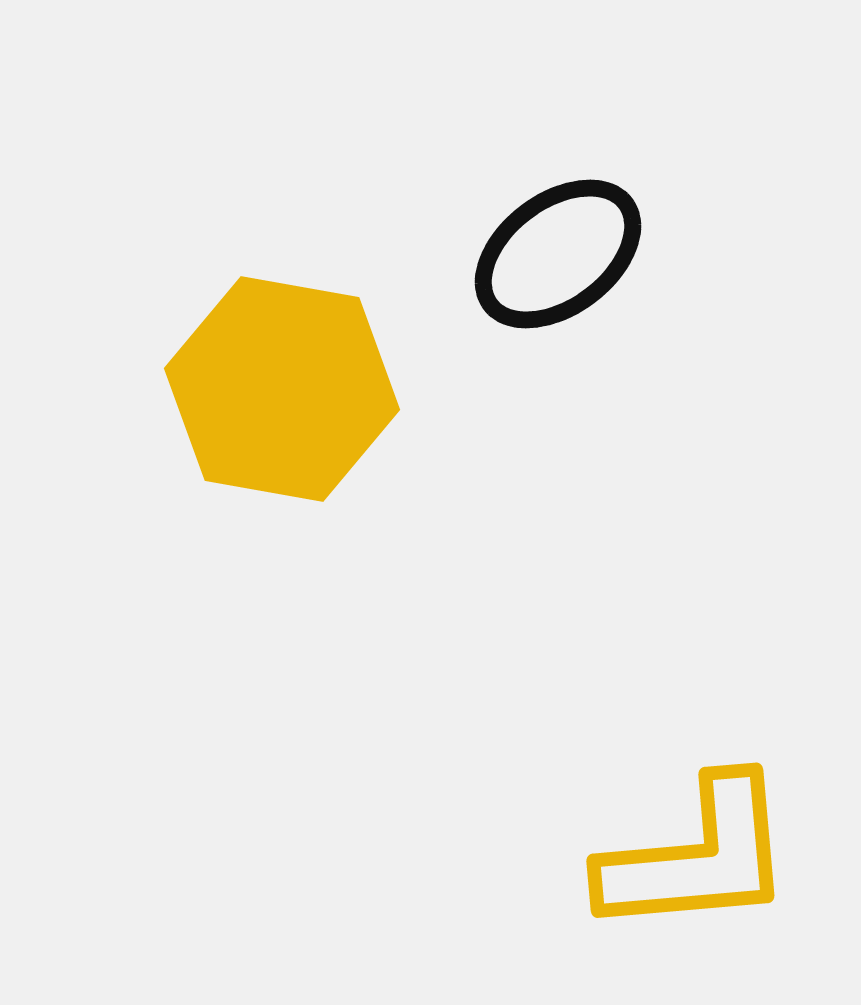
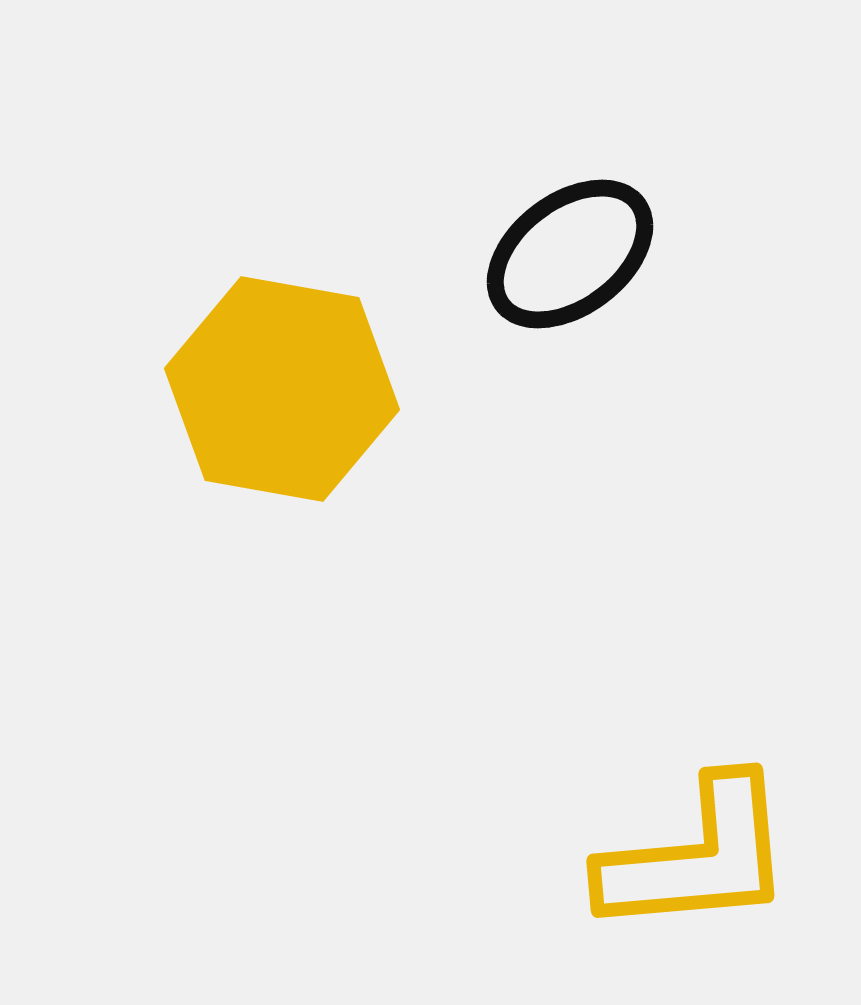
black ellipse: moved 12 px right
